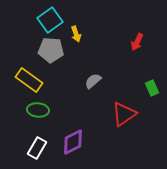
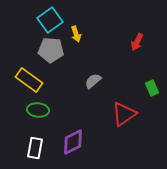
white rectangle: moved 2 px left; rotated 20 degrees counterclockwise
